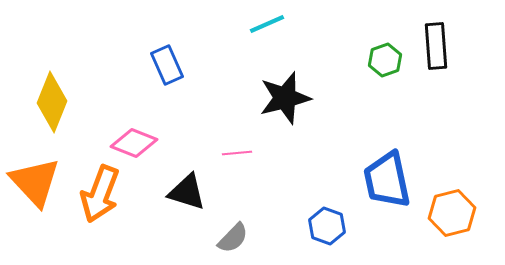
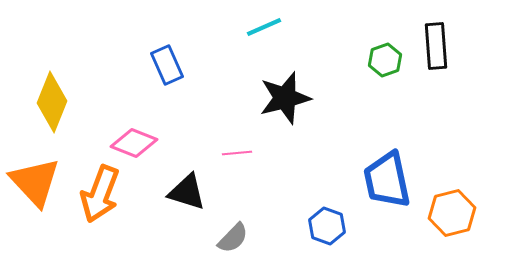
cyan line: moved 3 px left, 3 px down
